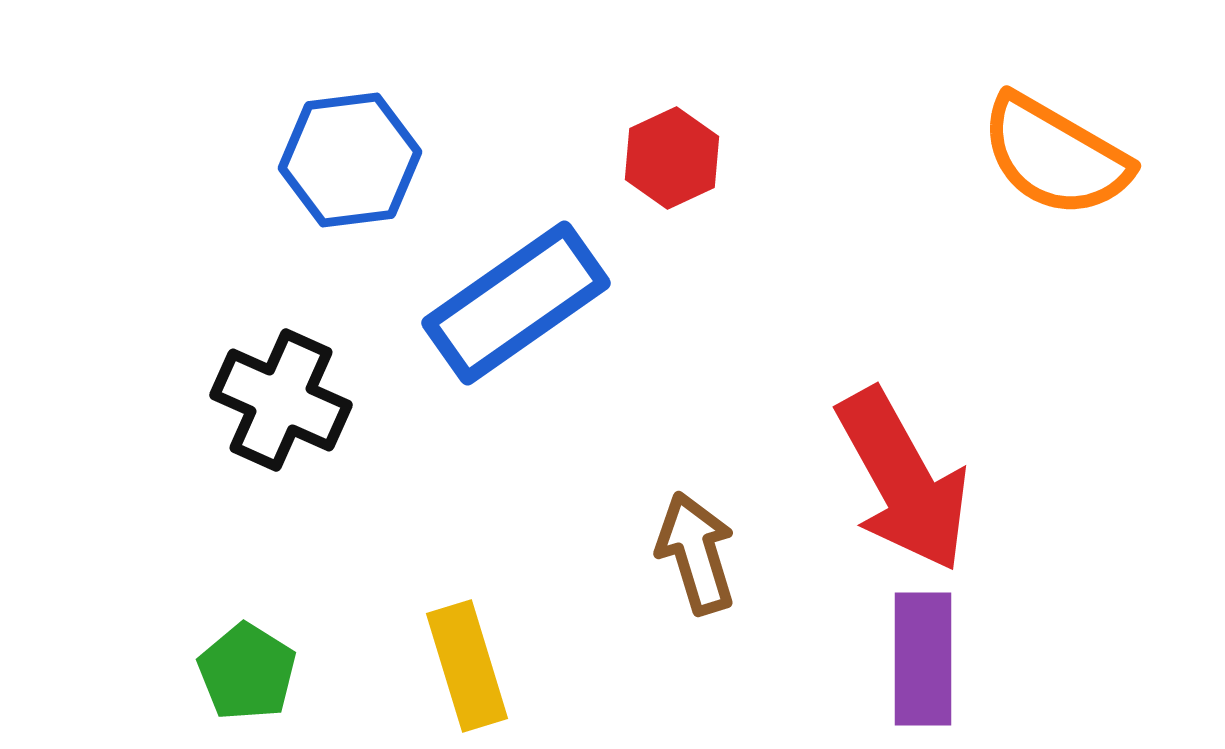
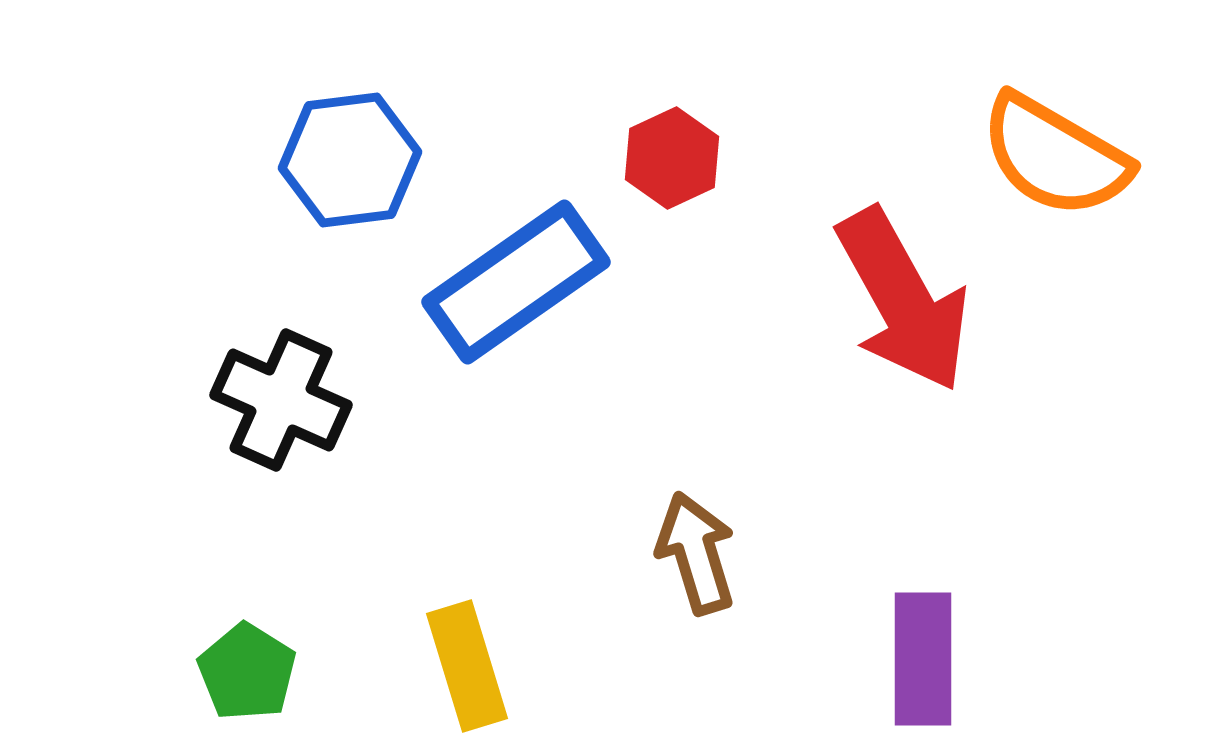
blue rectangle: moved 21 px up
red arrow: moved 180 px up
